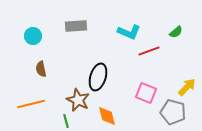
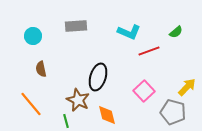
pink square: moved 2 px left, 2 px up; rotated 25 degrees clockwise
orange line: rotated 64 degrees clockwise
orange diamond: moved 1 px up
